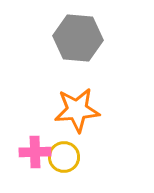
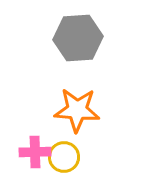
gray hexagon: rotated 9 degrees counterclockwise
orange star: rotated 9 degrees clockwise
